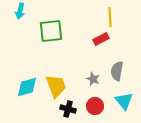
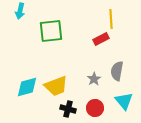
yellow line: moved 1 px right, 2 px down
gray star: moved 1 px right; rotated 16 degrees clockwise
yellow trapezoid: rotated 90 degrees clockwise
red circle: moved 2 px down
